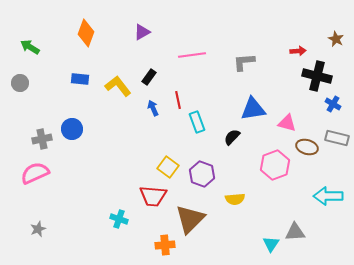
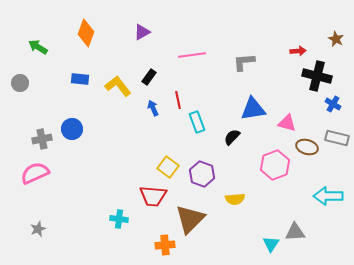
green arrow: moved 8 px right
cyan cross: rotated 12 degrees counterclockwise
